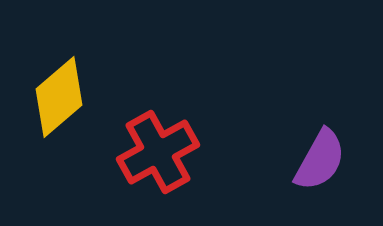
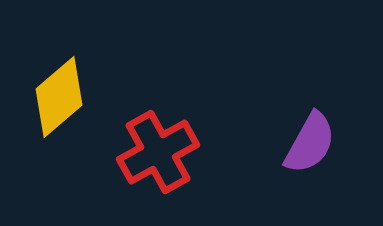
purple semicircle: moved 10 px left, 17 px up
